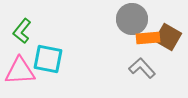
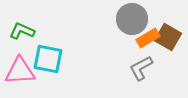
green L-shape: rotated 75 degrees clockwise
orange rectangle: rotated 25 degrees counterclockwise
gray L-shape: moved 1 px left; rotated 76 degrees counterclockwise
